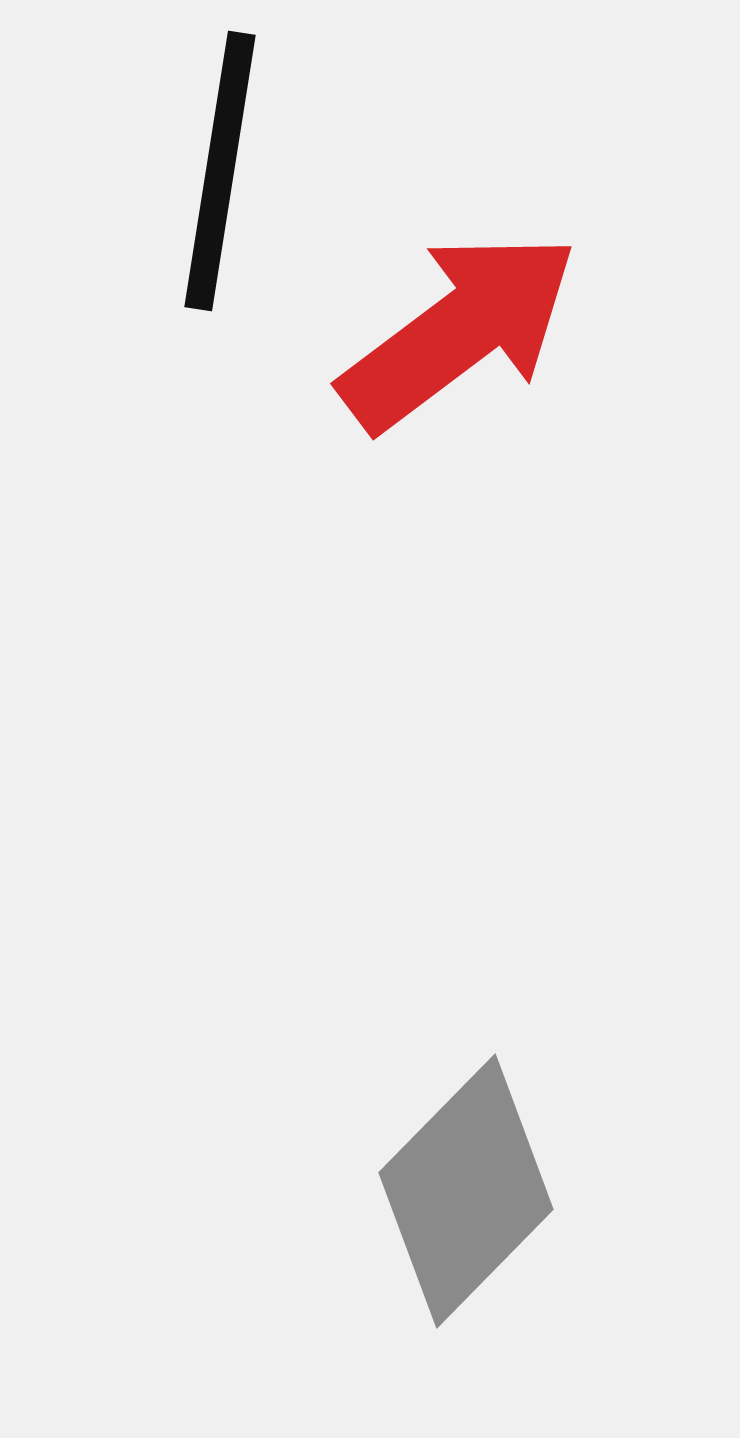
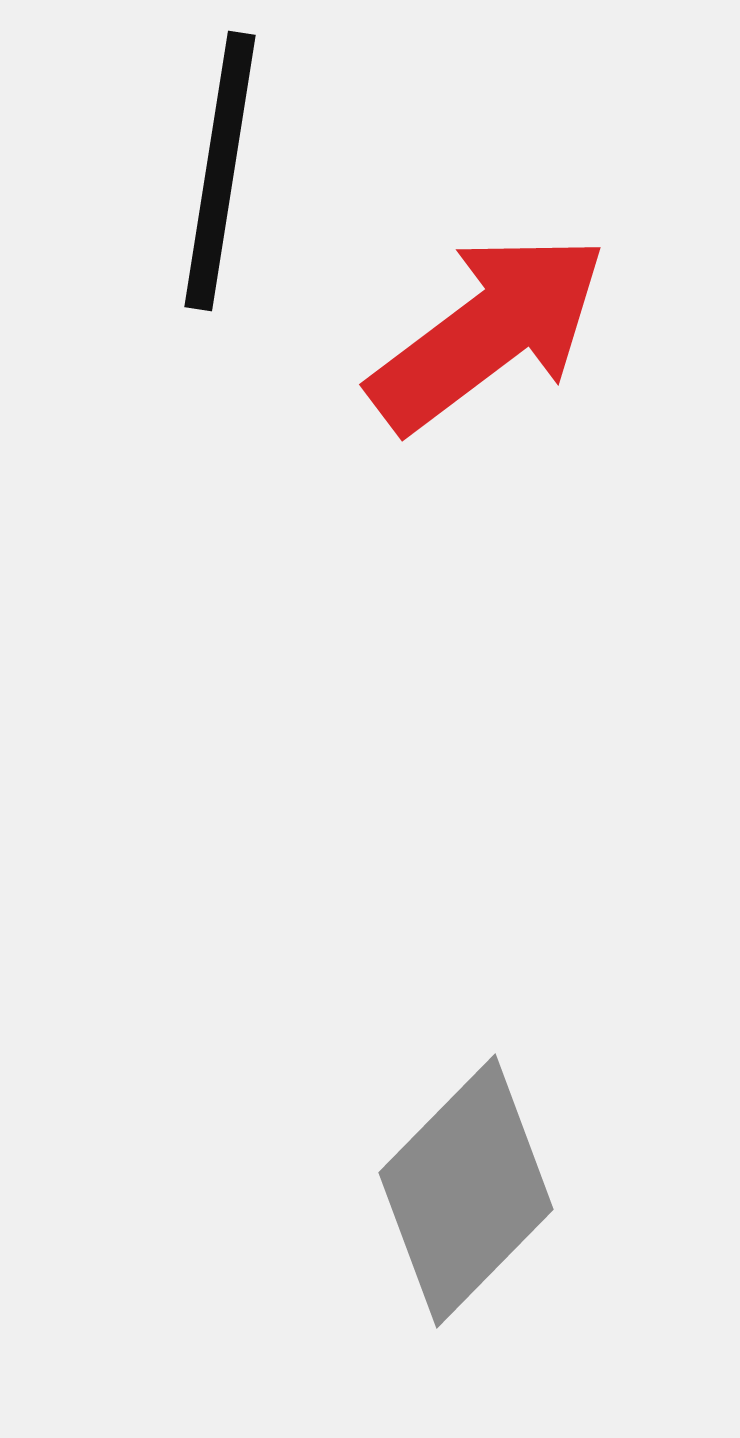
red arrow: moved 29 px right, 1 px down
